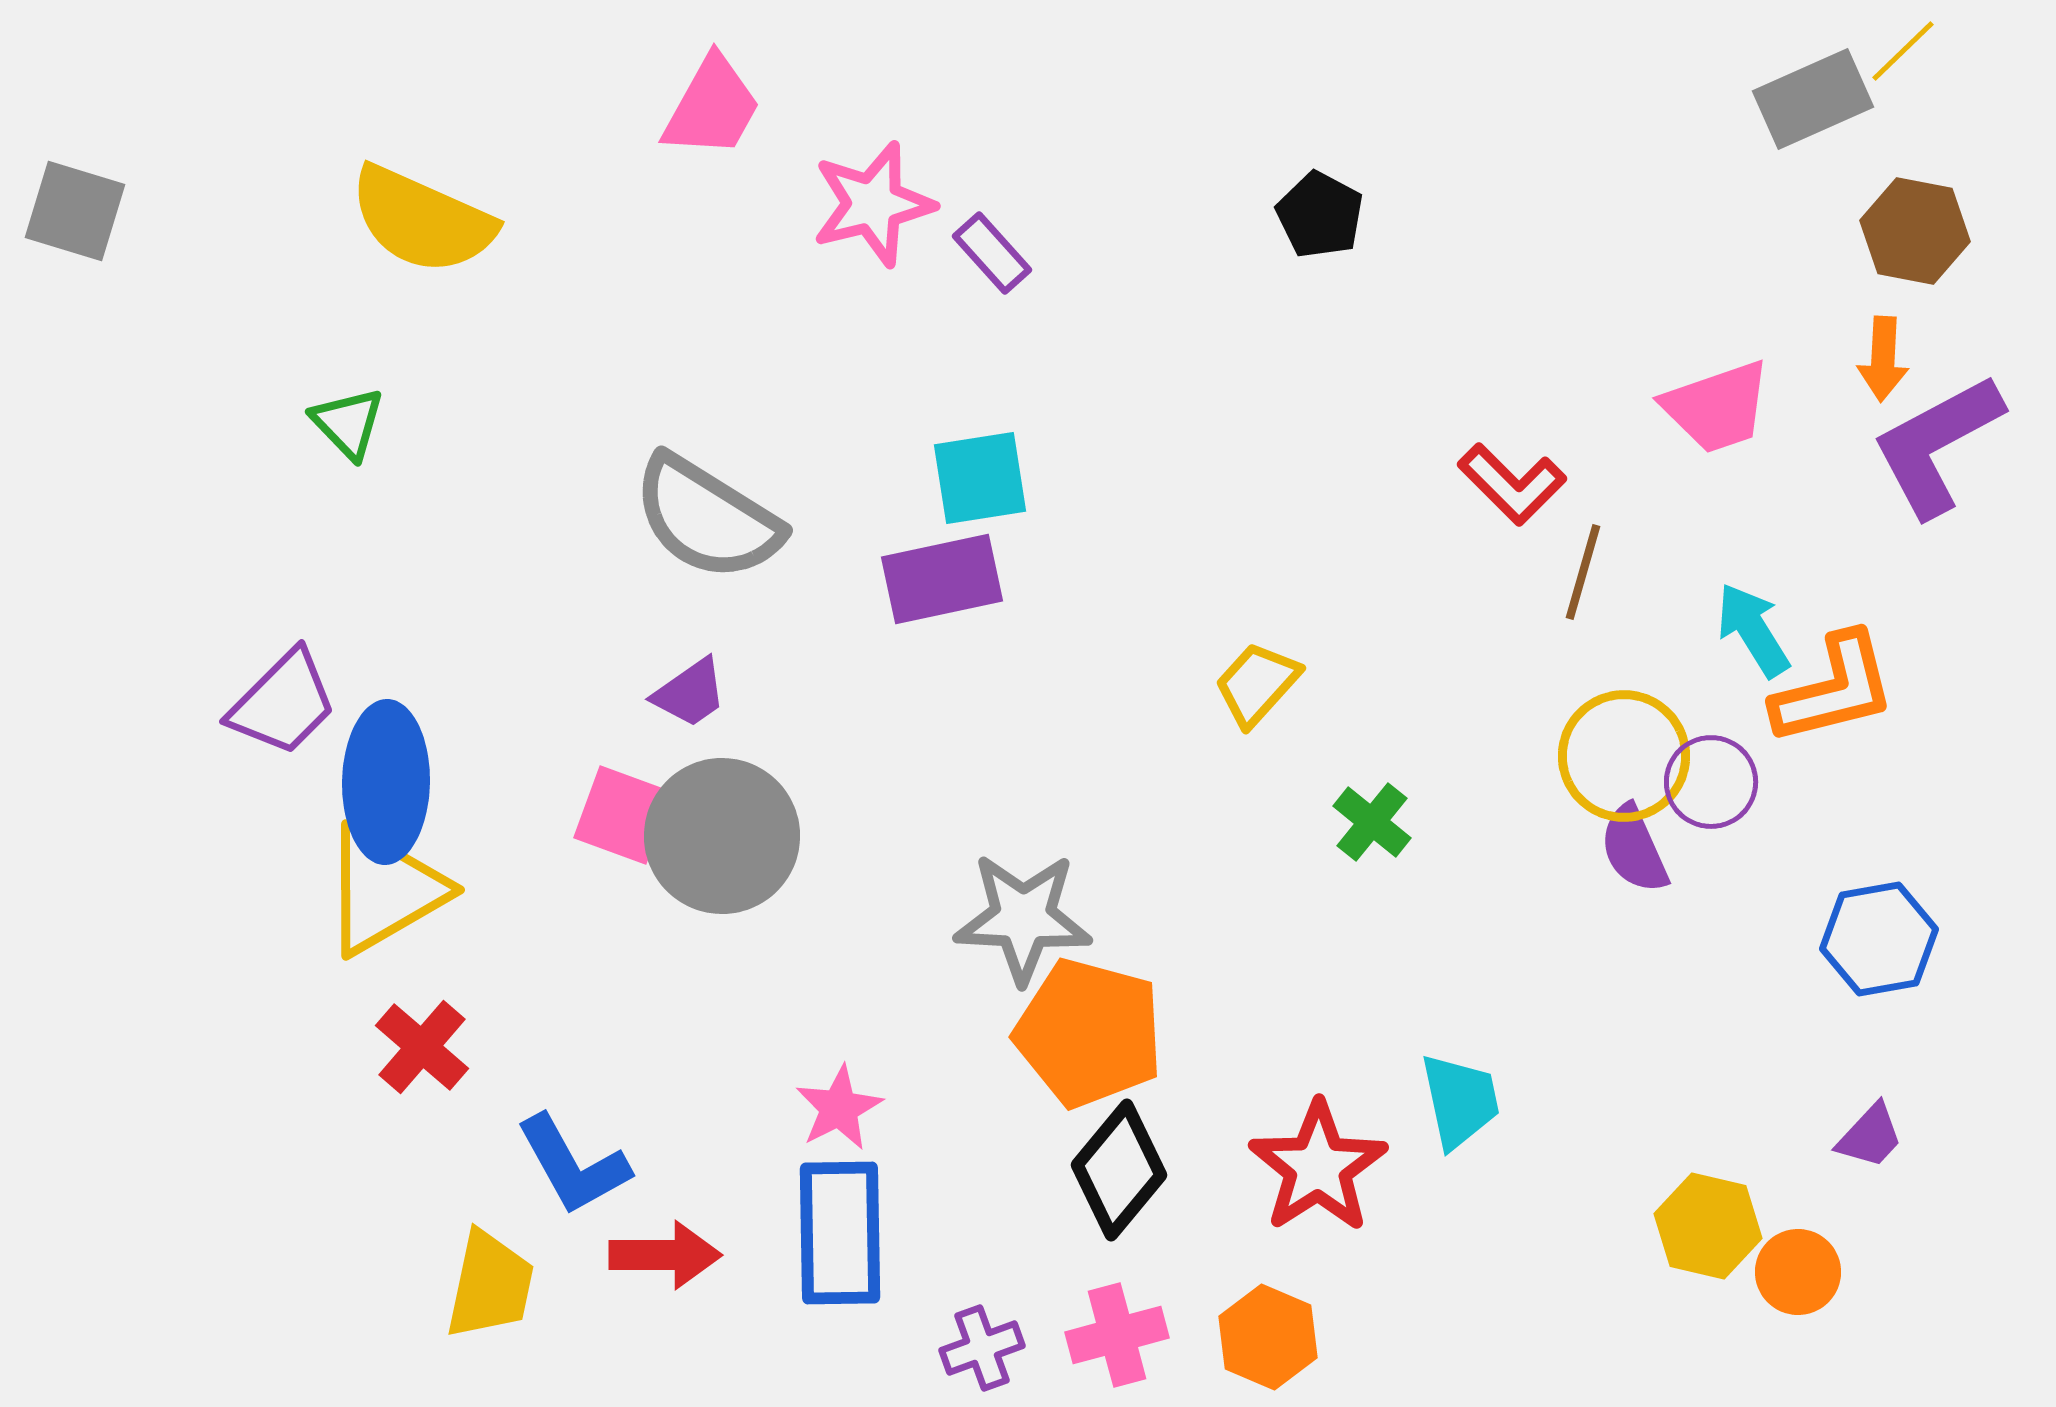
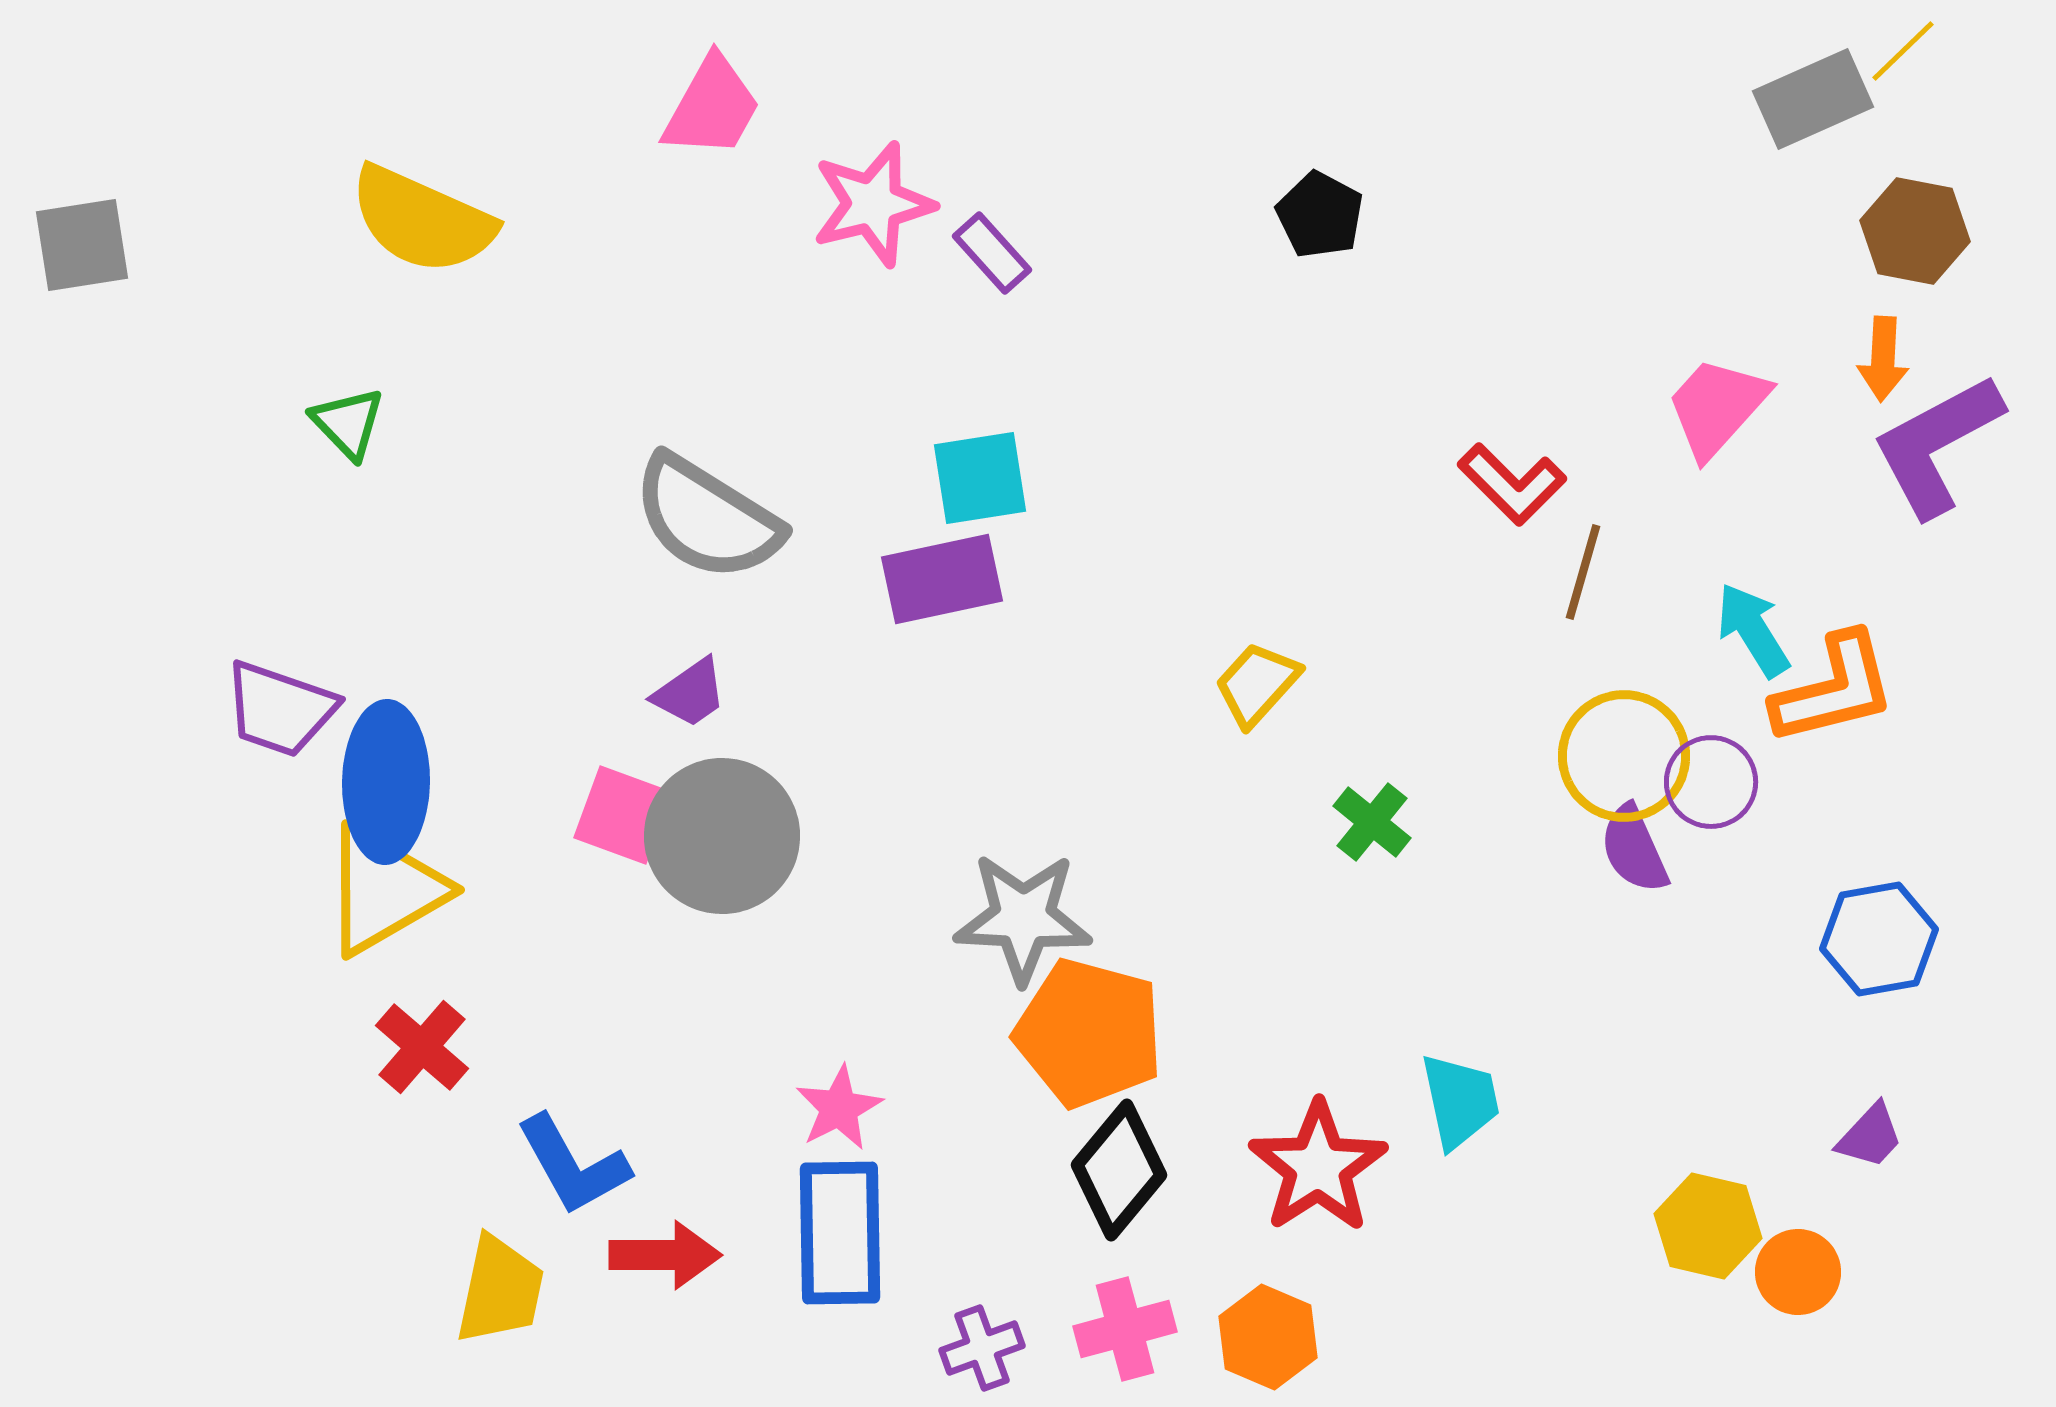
gray square at (75, 211): moved 7 px right, 34 px down; rotated 26 degrees counterclockwise
pink trapezoid at (1717, 407): rotated 151 degrees clockwise
purple trapezoid at (283, 703): moved 3 px left, 6 px down; rotated 64 degrees clockwise
yellow trapezoid at (490, 1285): moved 10 px right, 5 px down
pink cross at (1117, 1335): moved 8 px right, 6 px up
